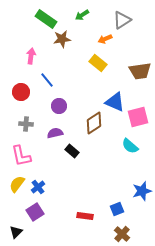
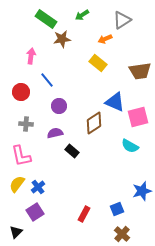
cyan semicircle: rotated 12 degrees counterclockwise
red rectangle: moved 1 px left, 2 px up; rotated 70 degrees counterclockwise
